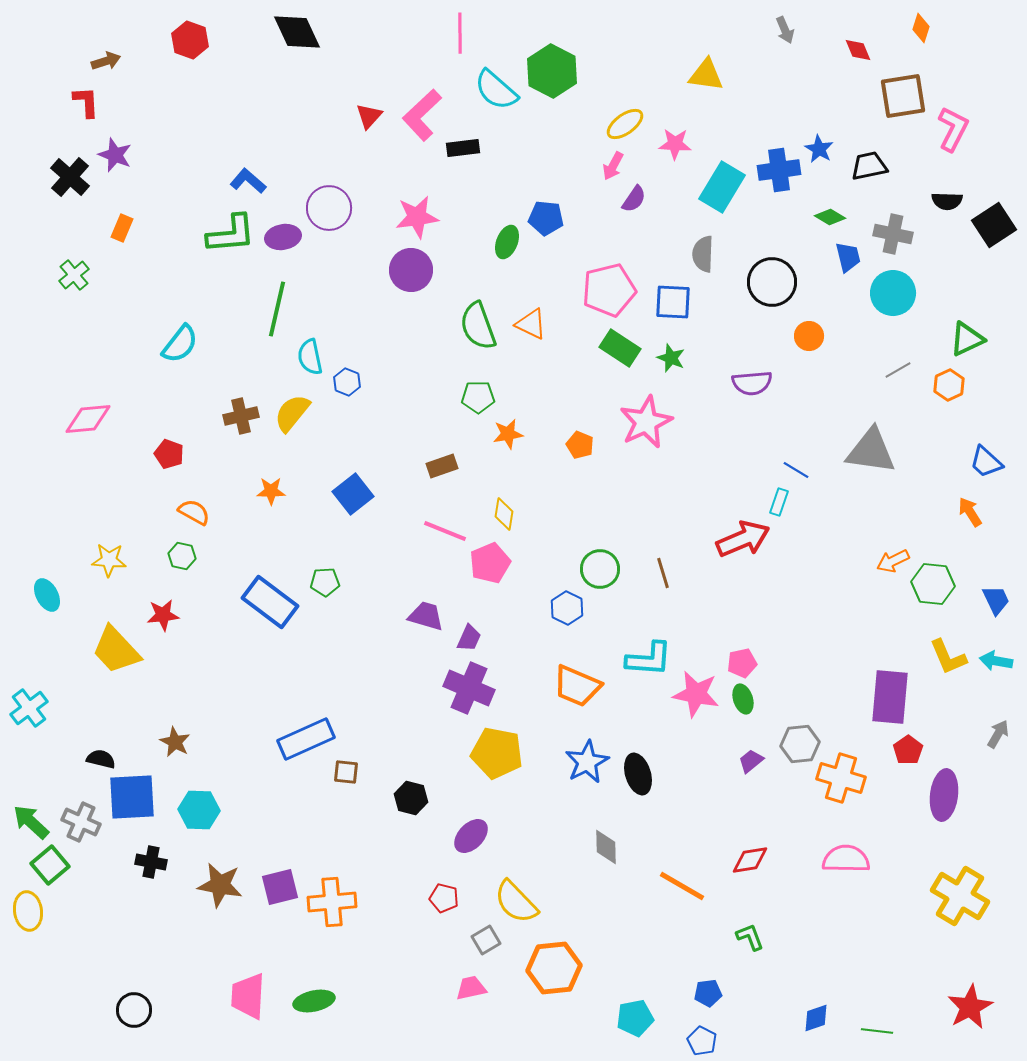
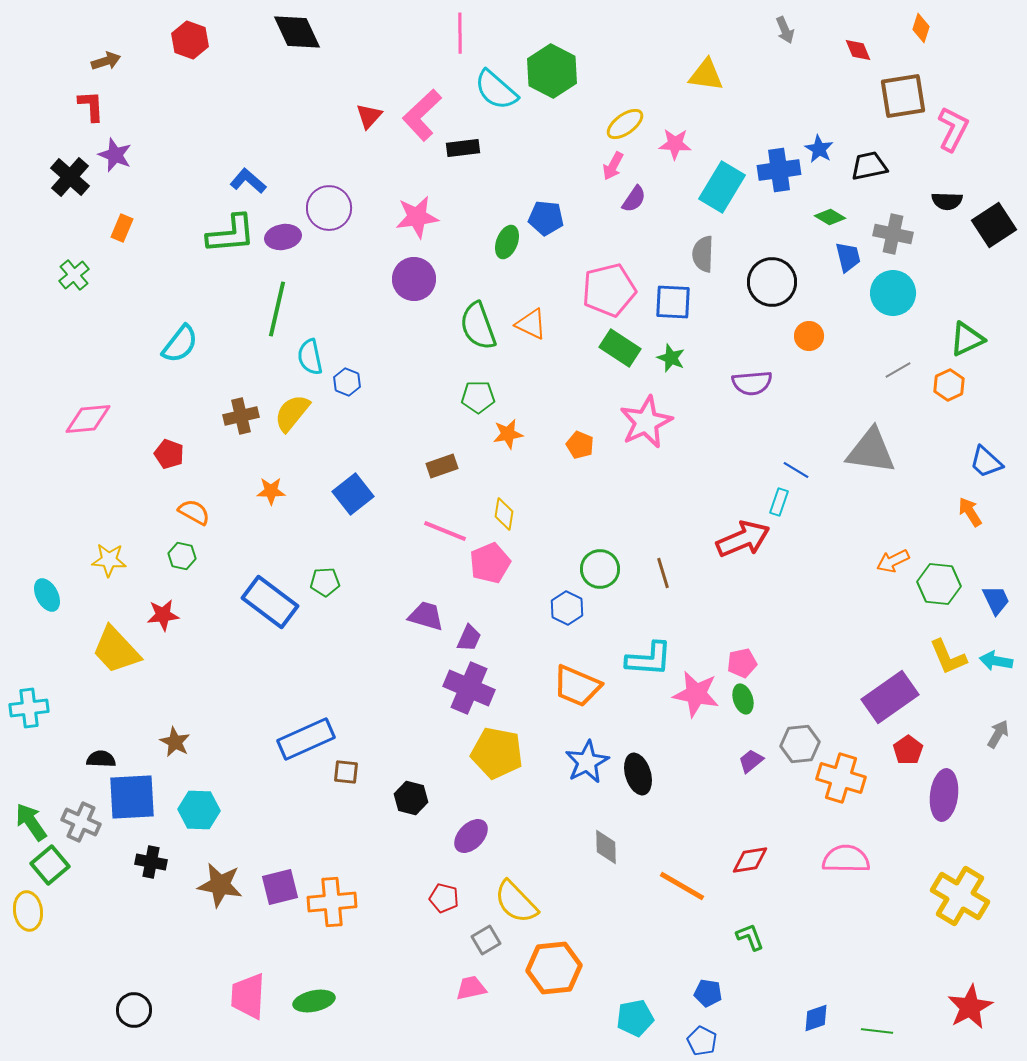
red L-shape at (86, 102): moved 5 px right, 4 px down
purple circle at (411, 270): moved 3 px right, 9 px down
green hexagon at (933, 584): moved 6 px right
purple rectangle at (890, 697): rotated 50 degrees clockwise
cyan cross at (29, 708): rotated 30 degrees clockwise
black semicircle at (101, 759): rotated 12 degrees counterclockwise
green arrow at (31, 822): rotated 12 degrees clockwise
blue pentagon at (708, 993): rotated 16 degrees clockwise
